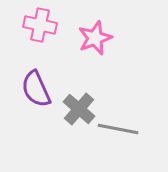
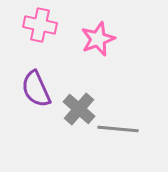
pink star: moved 3 px right, 1 px down
gray line: rotated 6 degrees counterclockwise
